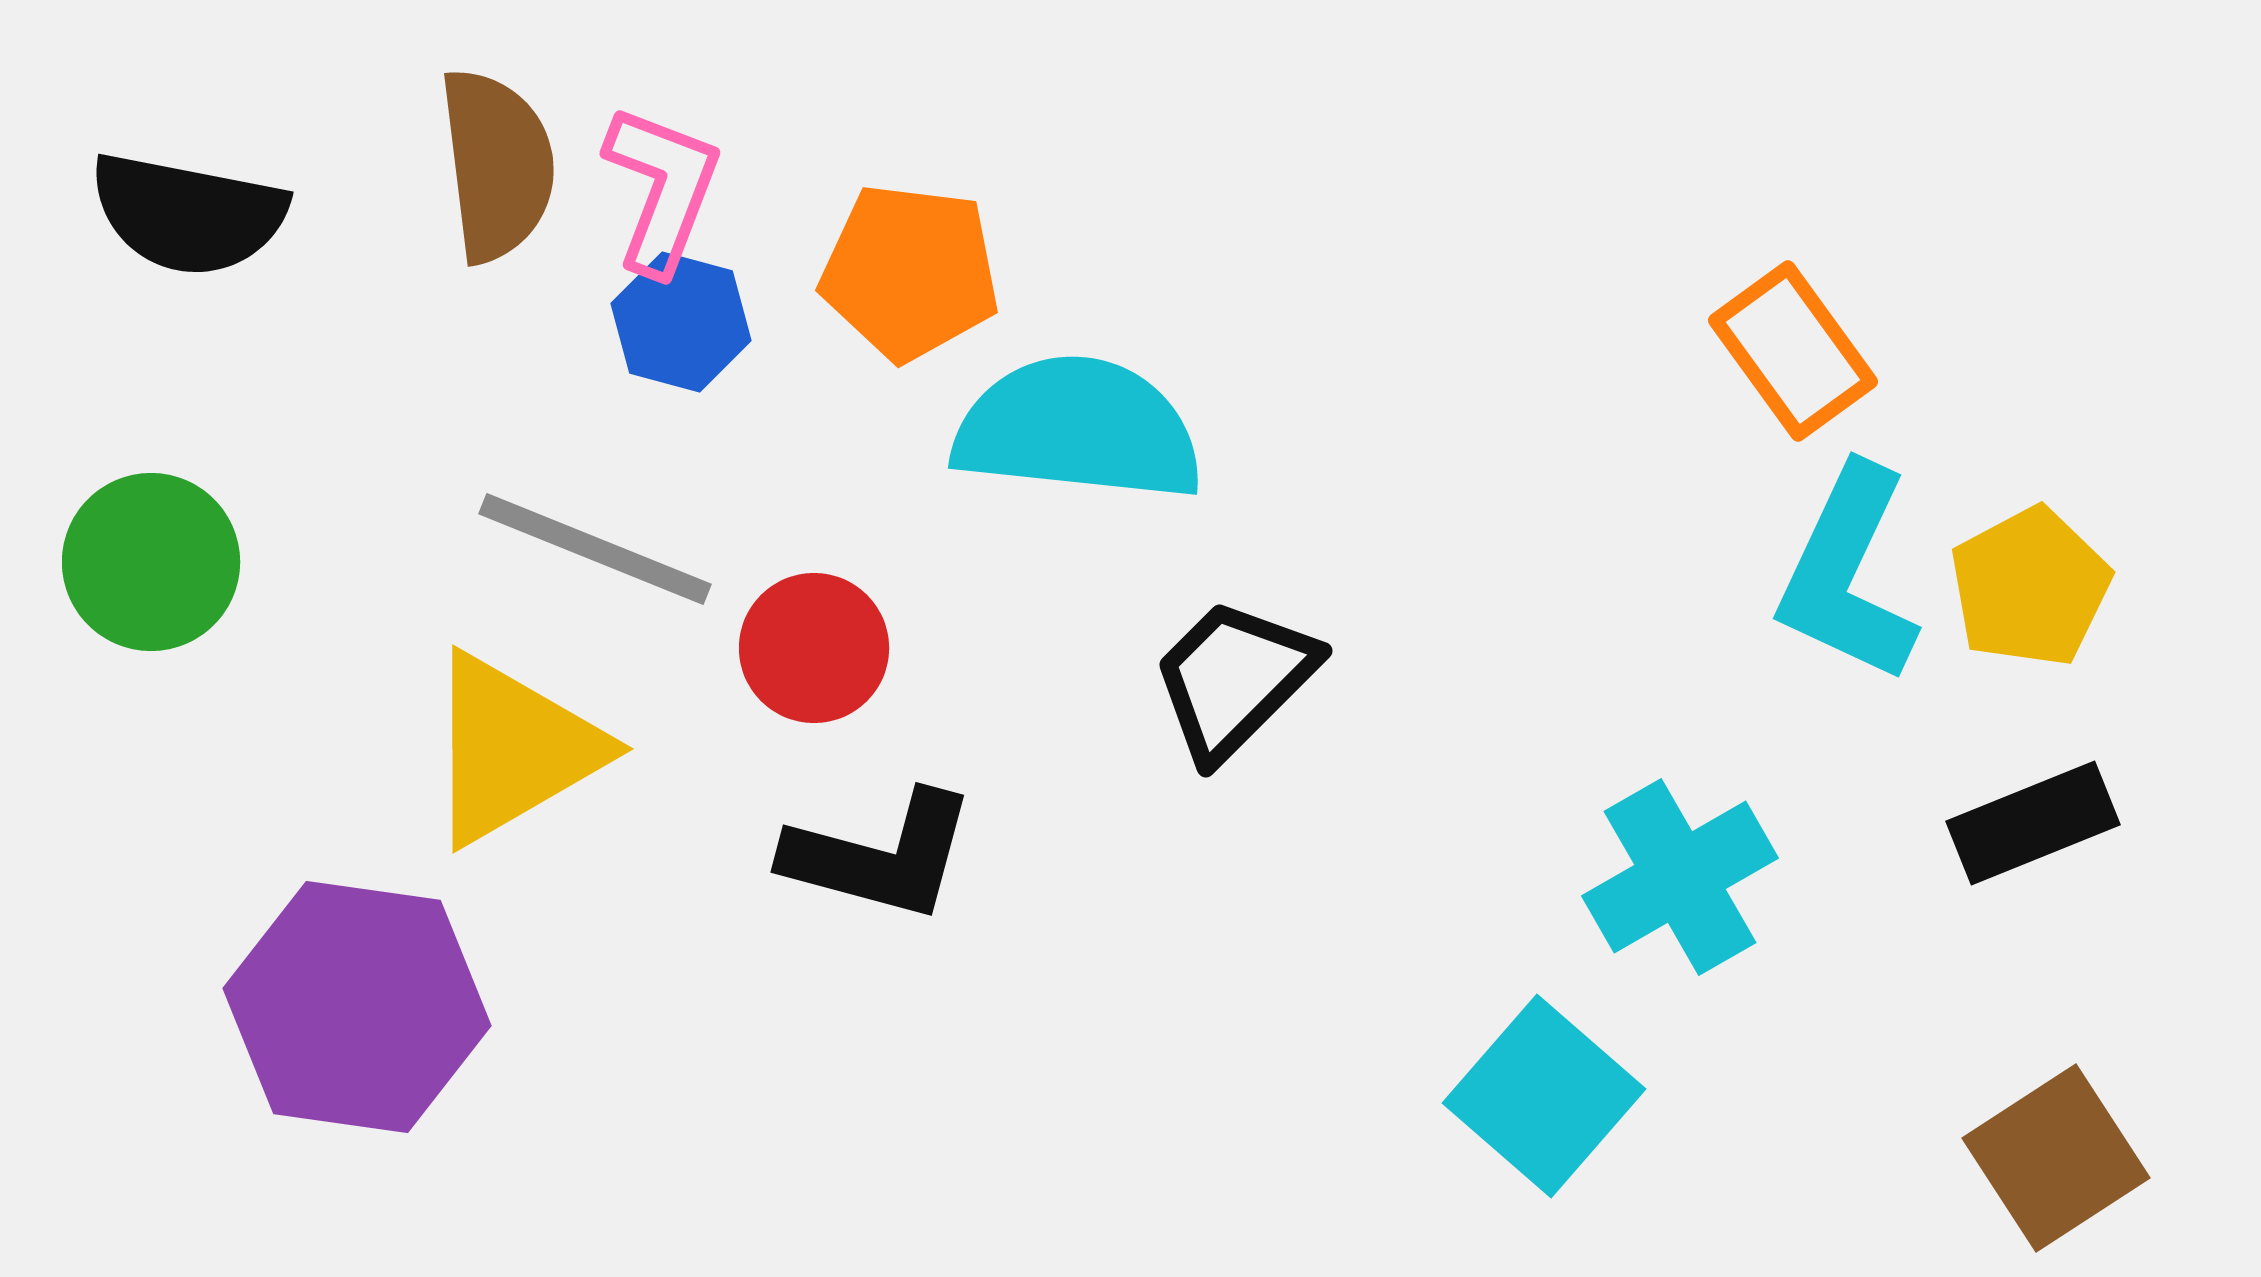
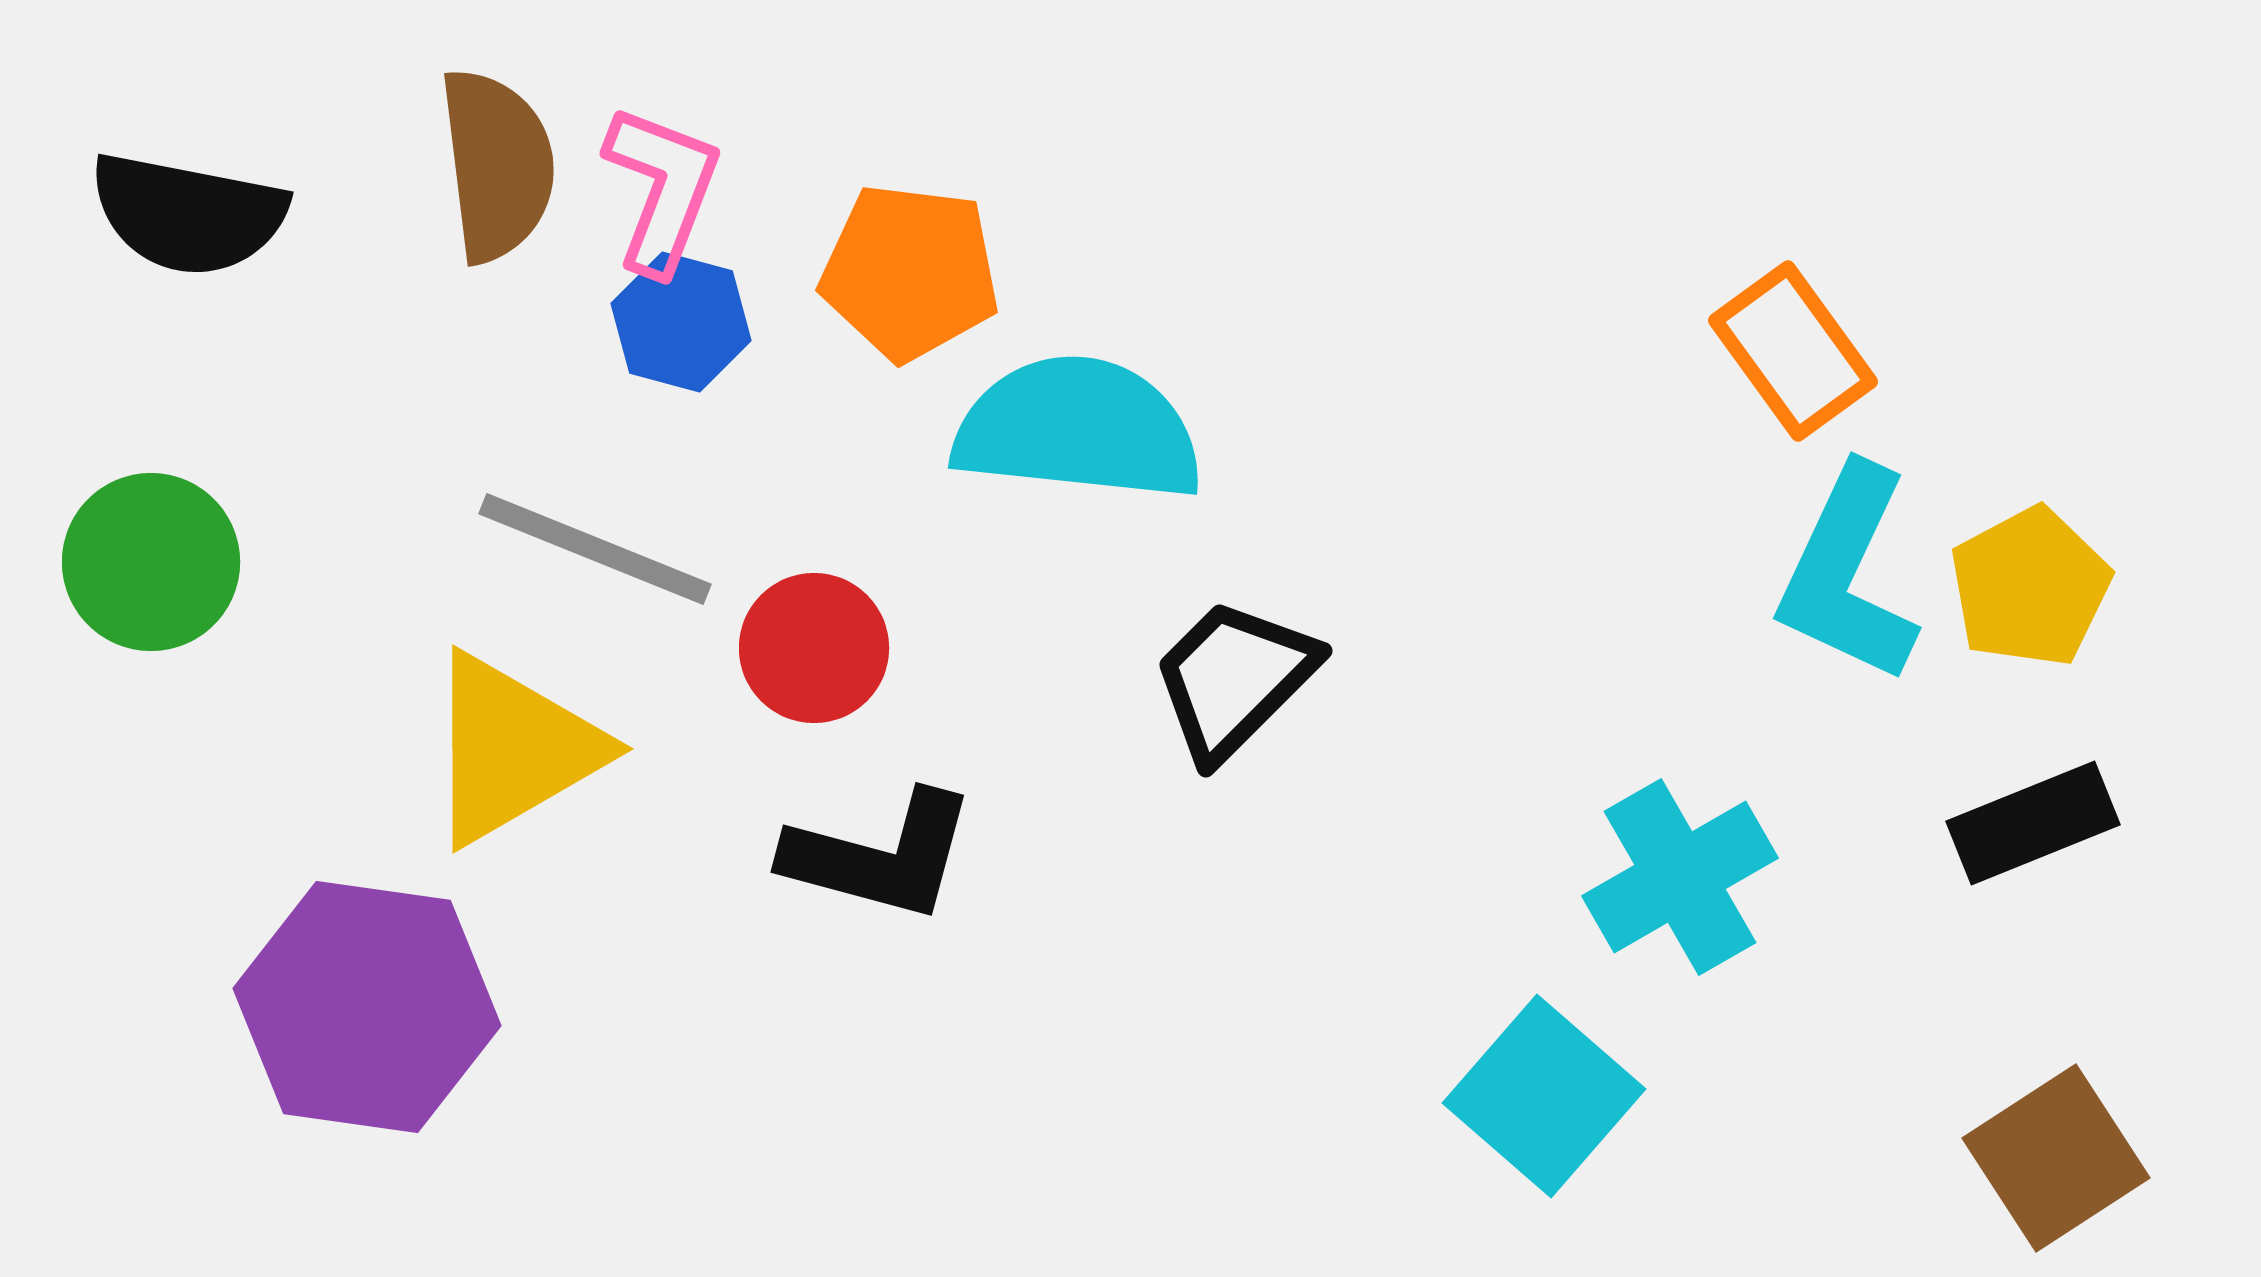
purple hexagon: moved 10 px right
